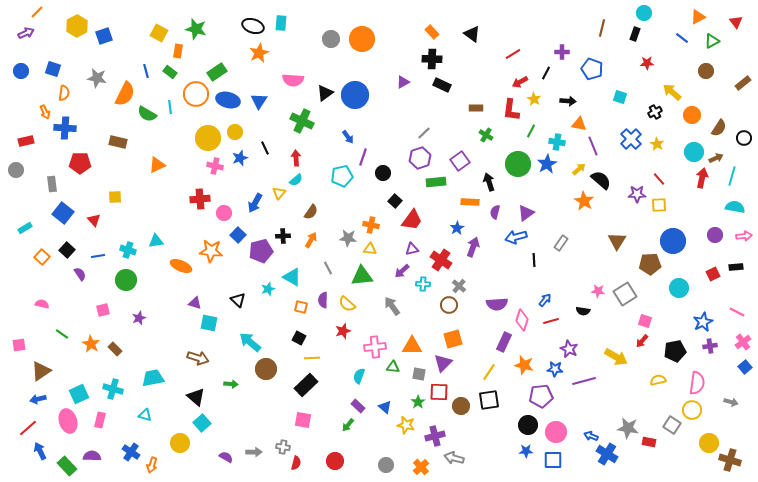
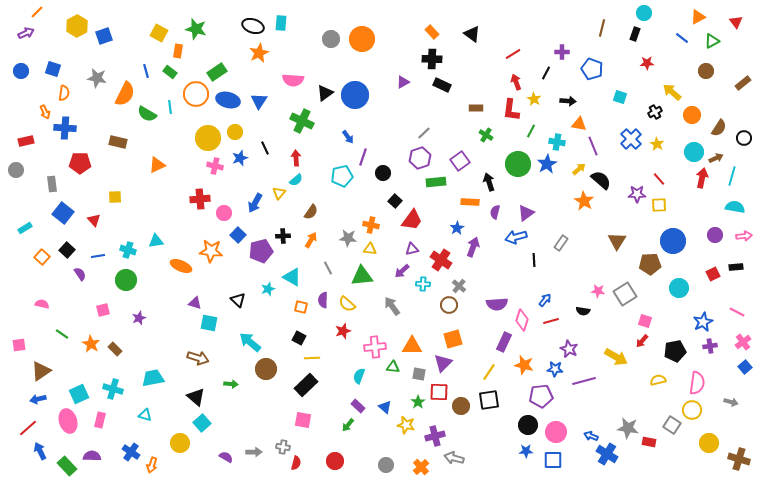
red arrow at (520, 82): moved 4 px left; rotated 98 degrees clockwise
brown cross at (730, 460): moved 9 px right, 1 px up
